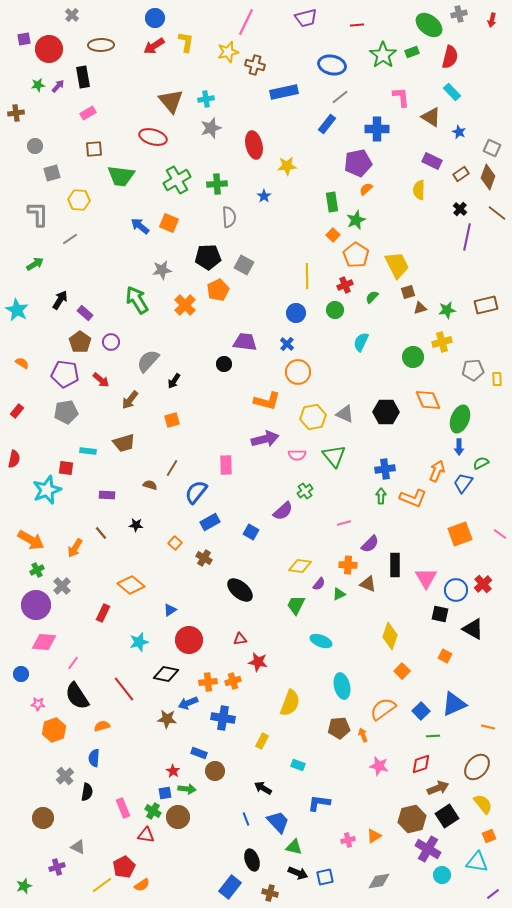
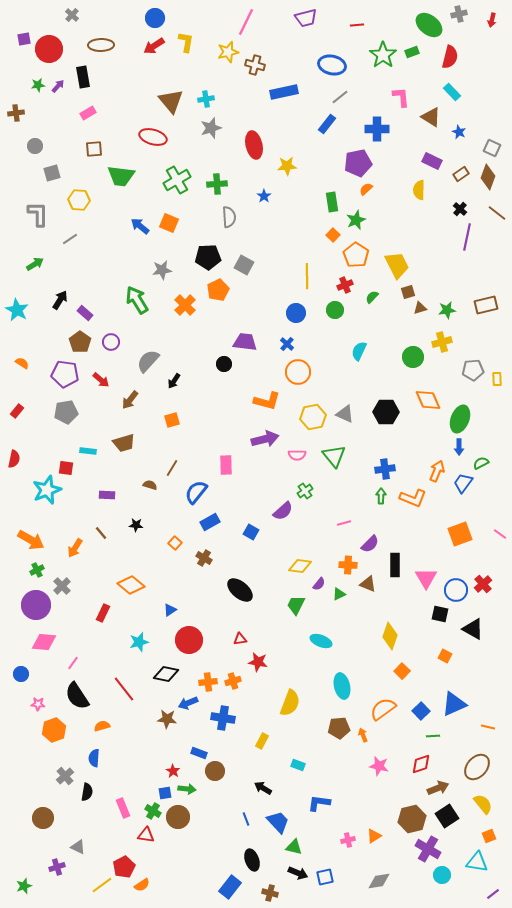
cyan semicircle at (361, 342): moved 2 px left, 9 px down
